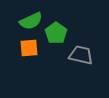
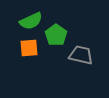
green pentagon: moved 2 px down
